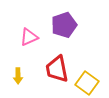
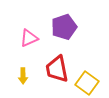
purple pentagon: moved 2 px down
pink triangle: moved 1 px down
yellow arrow: moved 5 px right
